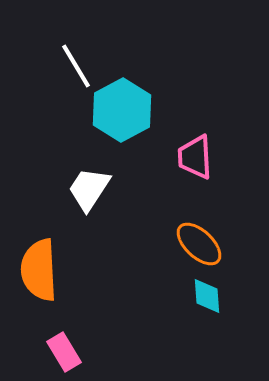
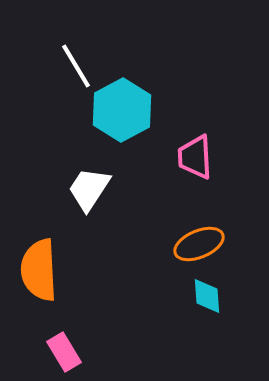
orange ellipse: rotated 66 degrees counterclockwise
